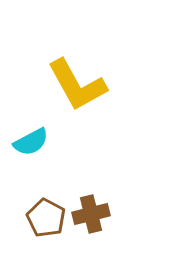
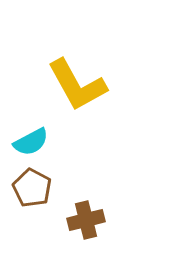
brown cross: moved 5 px left, 6 px down
brown pentagon: moved 14 px left, 30 px up
